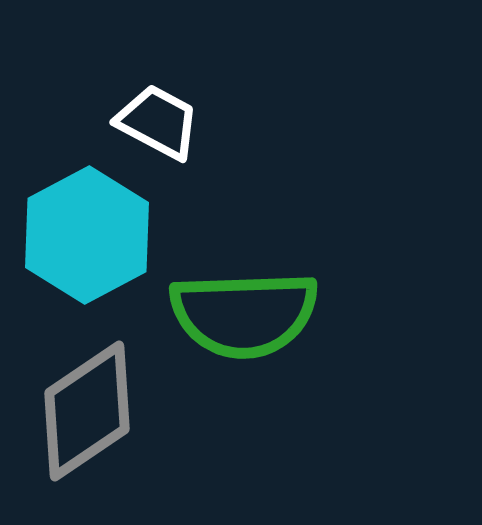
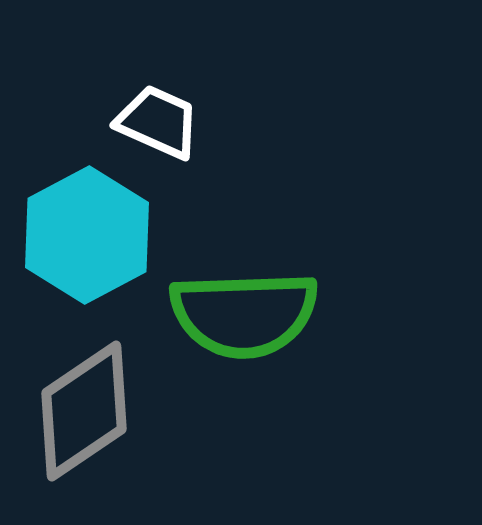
white trapezoid: rotated 4 degrees counterclockwise
gray diamond: moved 3 px left
